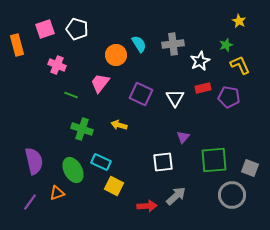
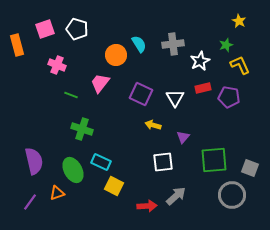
yellow arrow: moved 34 px right
